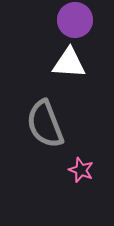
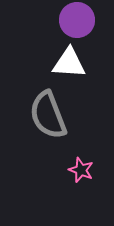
purple circle: moved 2 px right
gray semicircle: moved 3 px right, 9 px up
